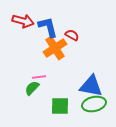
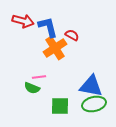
green semicircle: rotated 112 degrees counterclockwise
